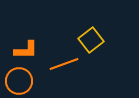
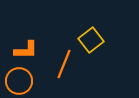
orange line: rotated 48 degrees counterclockwise
